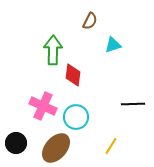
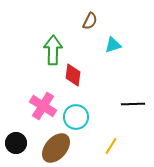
pink cross: rotated 8 degrees clockwise
